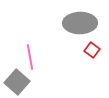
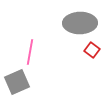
pink line: moved 5 px up; rotated 20 degrees clockwise
gray square: rotated 25 degrees clockwise
